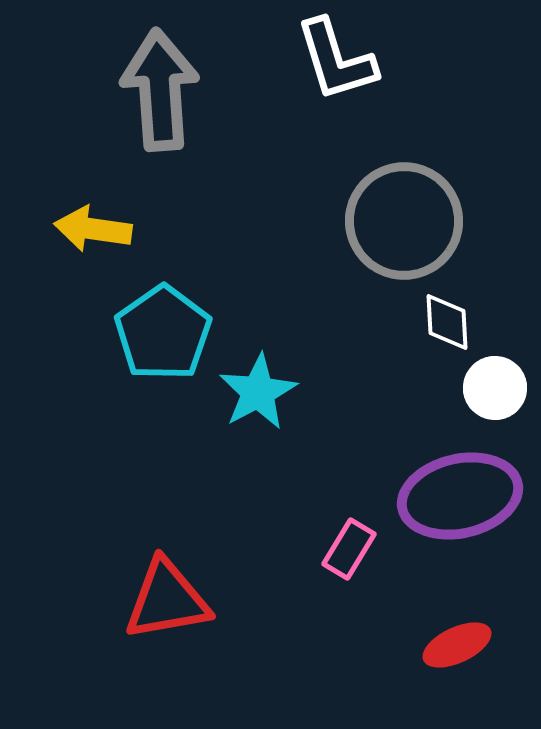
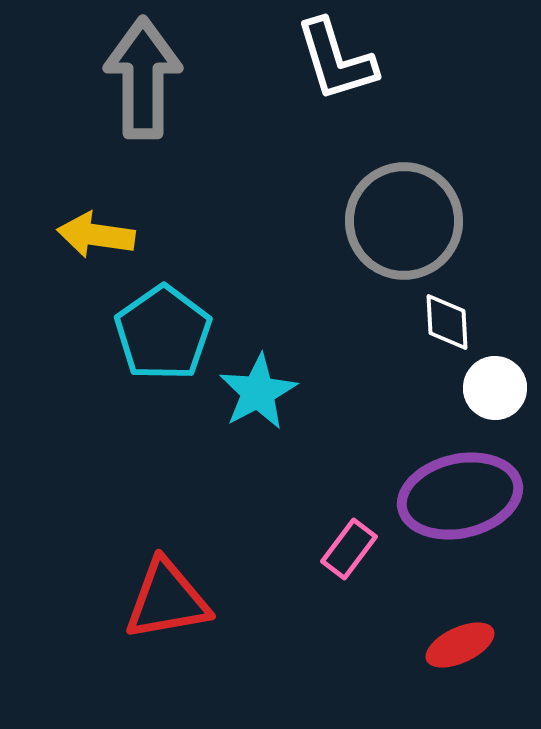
gray arrow: moved 17 px left, 12 px up; rotated 4 degrees clockwise
yellow arrow: moved 3 px right, 6 px down
pink rectangle: rotated 6 degrees clockwise
red ellipse: moved 3 px right
